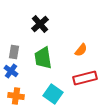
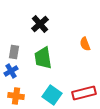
orange semicircle: moved 4 px right, 6 px up; rotated 120 degrees clockwise
blue cross: rotated 24 degrees clockwise
red rectangle: moved 1 px left, 15 px down
cyan square: moved 1 px left, 1 px down
